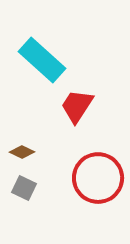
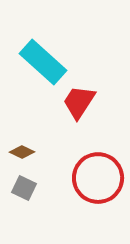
cyan rectangle: moved 1 px right, 2 px down
red trapezoid: moved 2 px right, 4 px up
